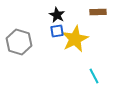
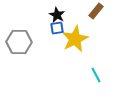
brown rectangle: moved 2 px left, 1 px up; rotated 49 degrees counterclockwise
blue square: moved 3 px up
gray hexagon: rotated 15 degrees counterclockwise
cyan line: moved 2 px right, 1 px up
